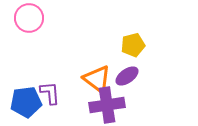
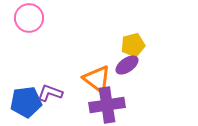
purple ellipse: moved 11 px up
purple L-shape: rotated 65 degrees counterclockwise
